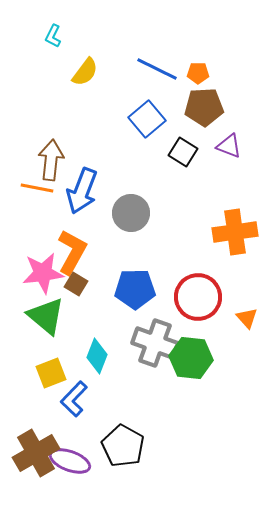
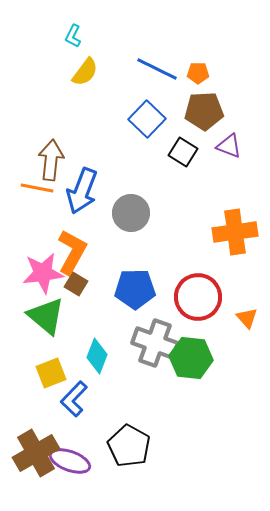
cyan L-shape: moved 20 px right
brown pentagon: moved 4 px down
blue square: rotated 6 degrees counterclockwise
black pentagon: moved 6 px right
